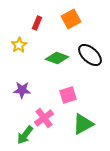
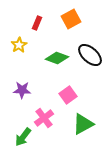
pink square: rotated 18 degrees counterclockwise
green arrow: moved 2 px left, 2 px down
